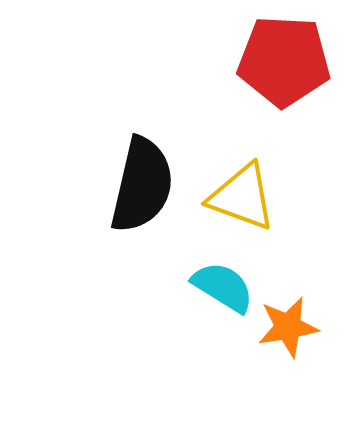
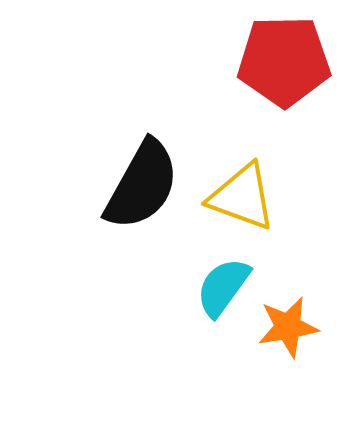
red pentagon: rotated 4 degrees counterclockwise
black semicircle: rotated 16 degrees clockwise
cyan semicircle: rotated 86 degrees counterclockwise
